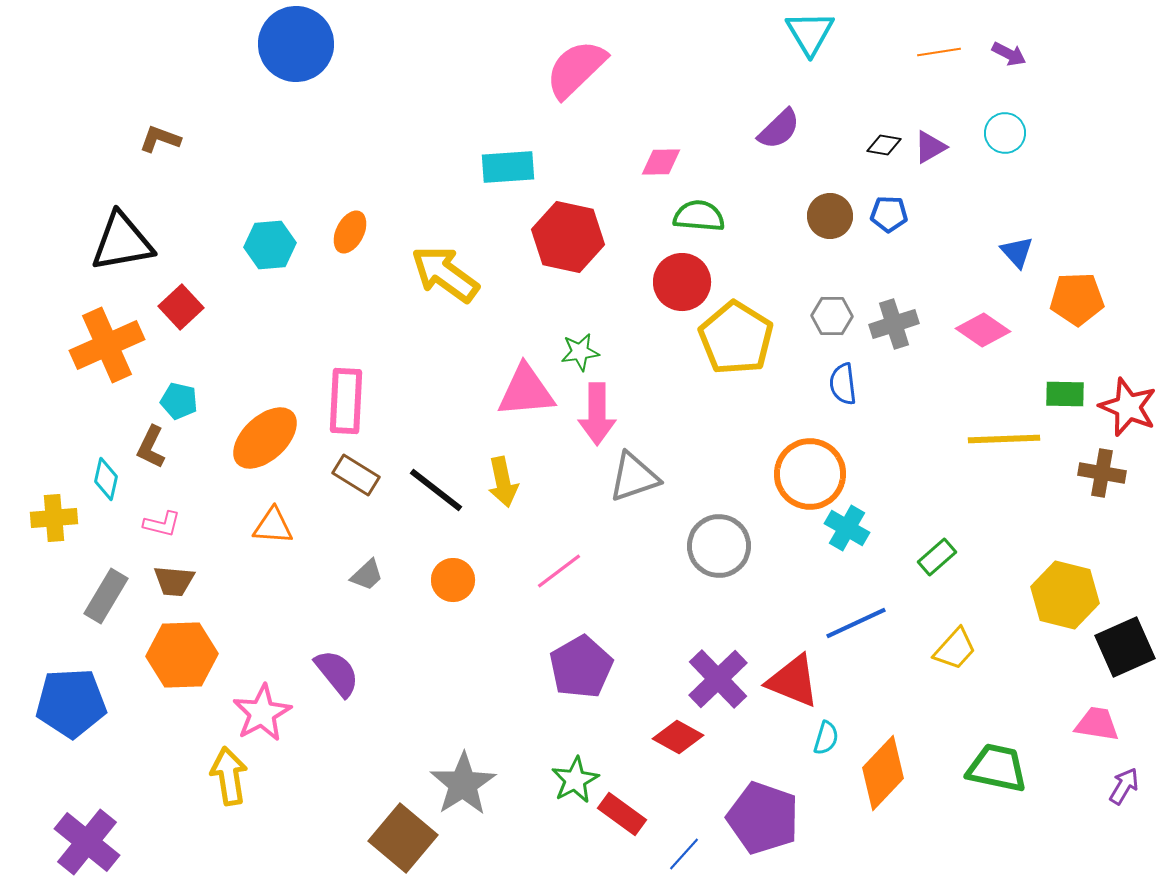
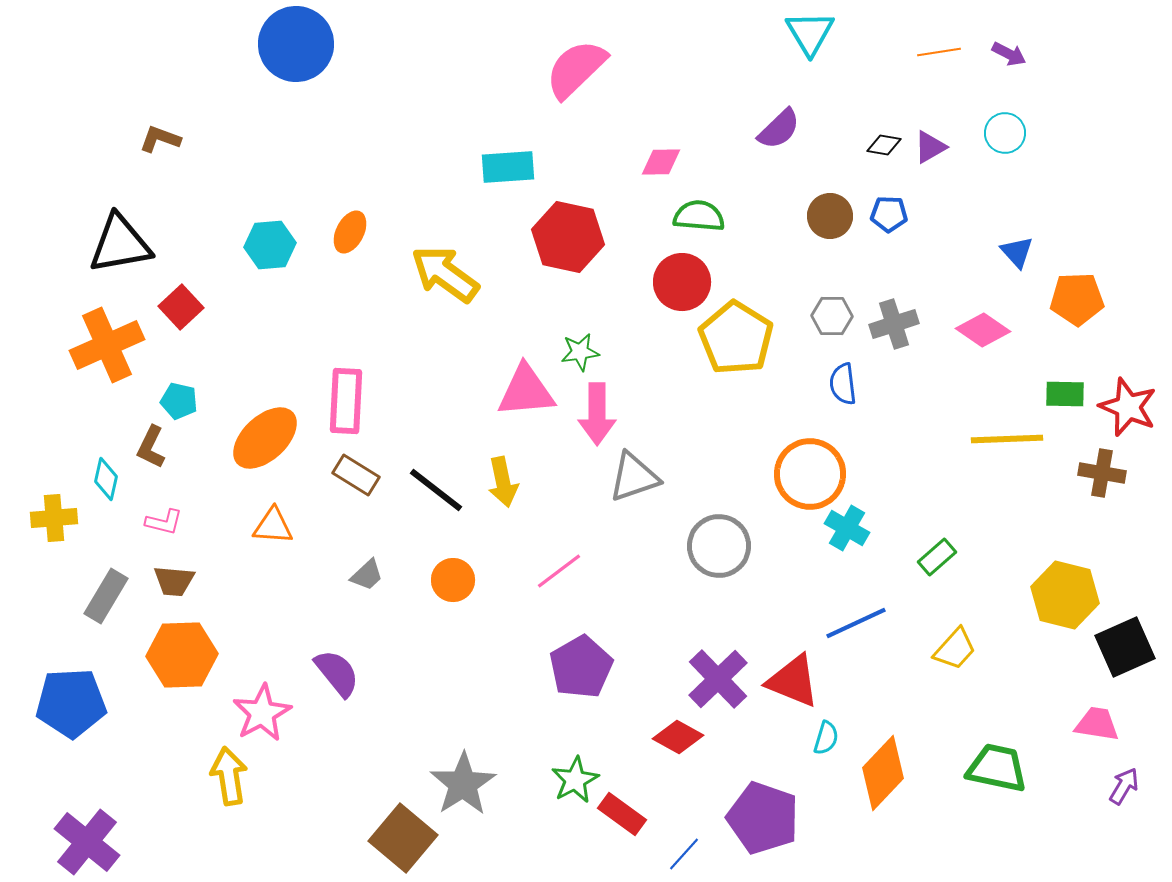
black triangle at (122, 242): moved 2 px left, 2 px down
yellow line at (1004, 439): moved 3 px right
pink L-shape at (162, 524): moved 2 px right, 2 px up
